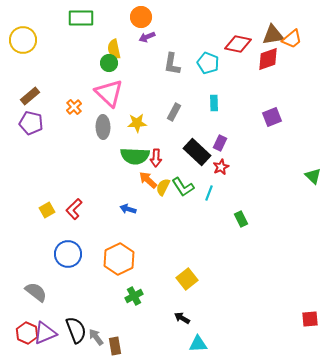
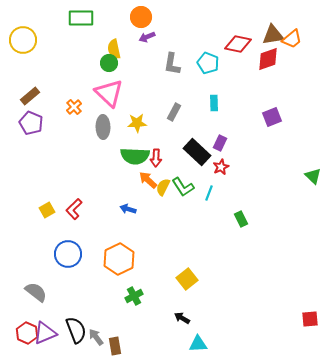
purple pentagon at (31, 123): rotated 10 degrees clockwise
